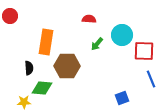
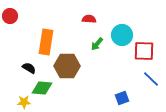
black semicircle: rotated 56 degrees counterclockwise
blue line: rotated 24 degrees counterclockwise
